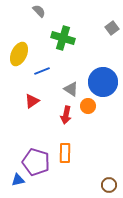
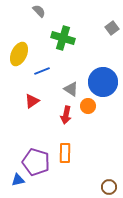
brown circle: moved 2 px down
